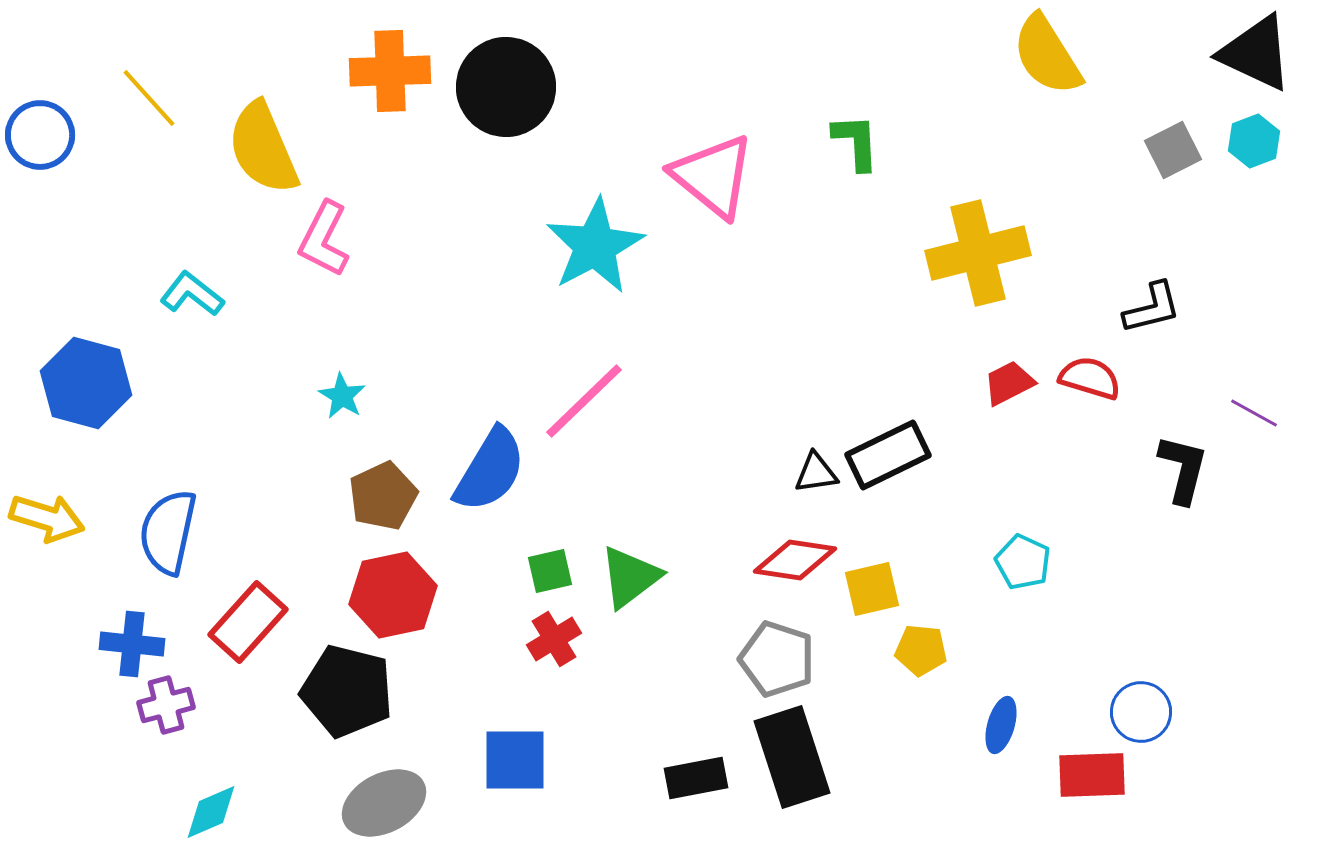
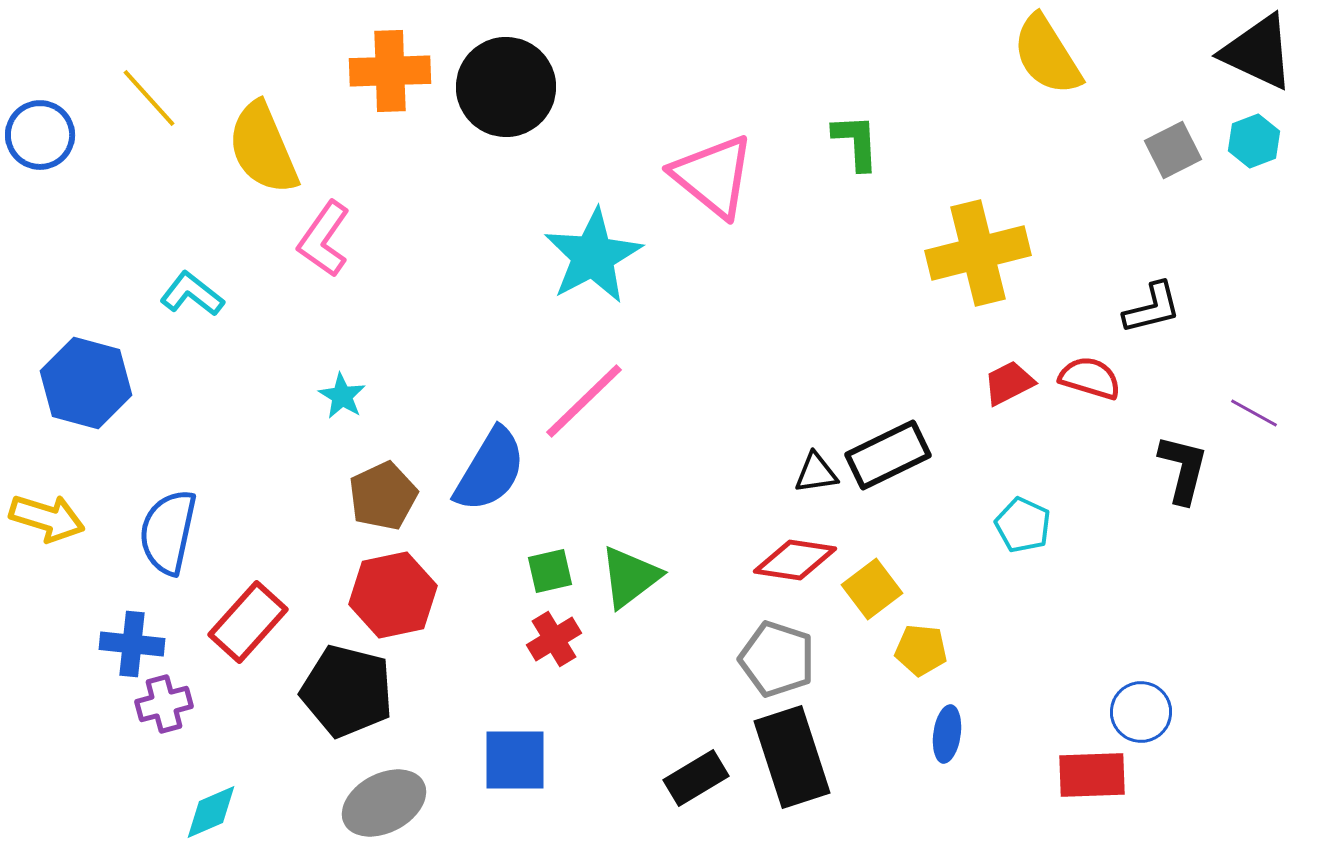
black triangle at (1256, 53): moved 2 px right, 1 px up
pink L-shape at (324, 239): rotated 8 degrees clockwise
cyan star at (595, 246): moved 2 px left, 10 px down
cyan pentagon at (1023, 562): moved 37 px up
yellow square at (872, 589): rotated 24 degrees counterclockwise
purple cross at (166, 705): moved 2 px left, 1 px up
blue ellipse at (1001, 725): moved 54 px left, 9 px down; rotated 8 degrees counterclockwise
black rectangle at (696, 778): rotated 20 degrees counterclockwise
